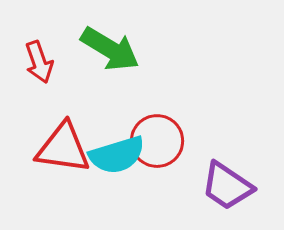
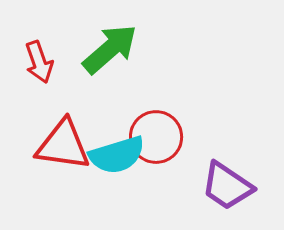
green arrow: rotated 72 degrees counterclockwise
red circle: moved 1 px left, 4 px up
red triangle: moved 3 px up
